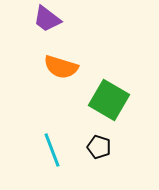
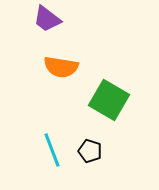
orange semicircle: rotated 8 degrees counterclockwise
black pentagon: moved 9 px left, 4 px down
